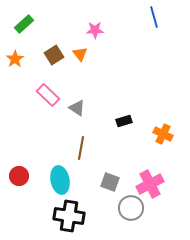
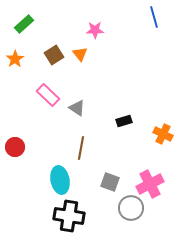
red circle: moved 4 px left, 29 px up
